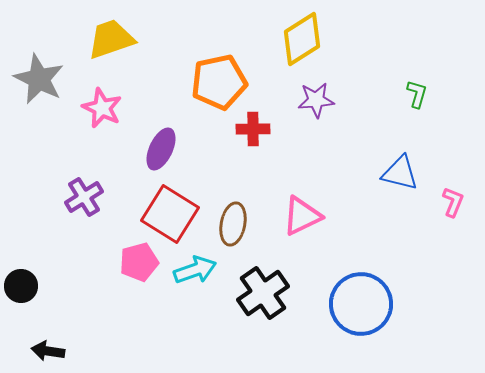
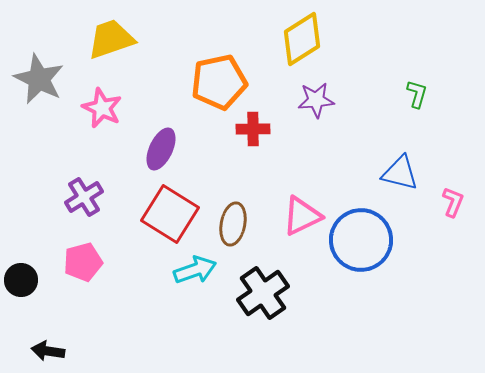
pink pentagon: moved 56 px left
black circle: moved 6 px up
blue circle: moved 64 px up
